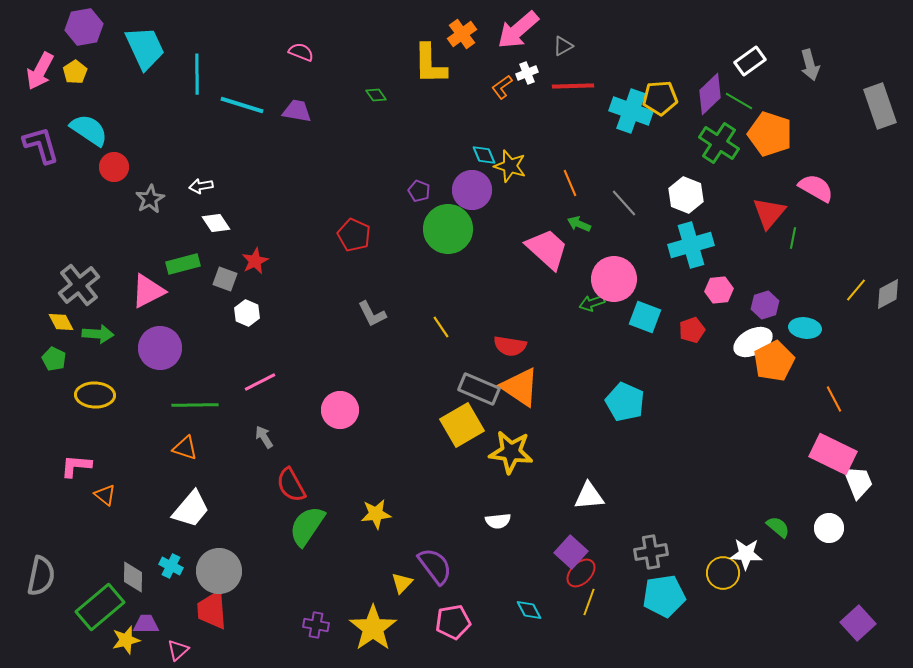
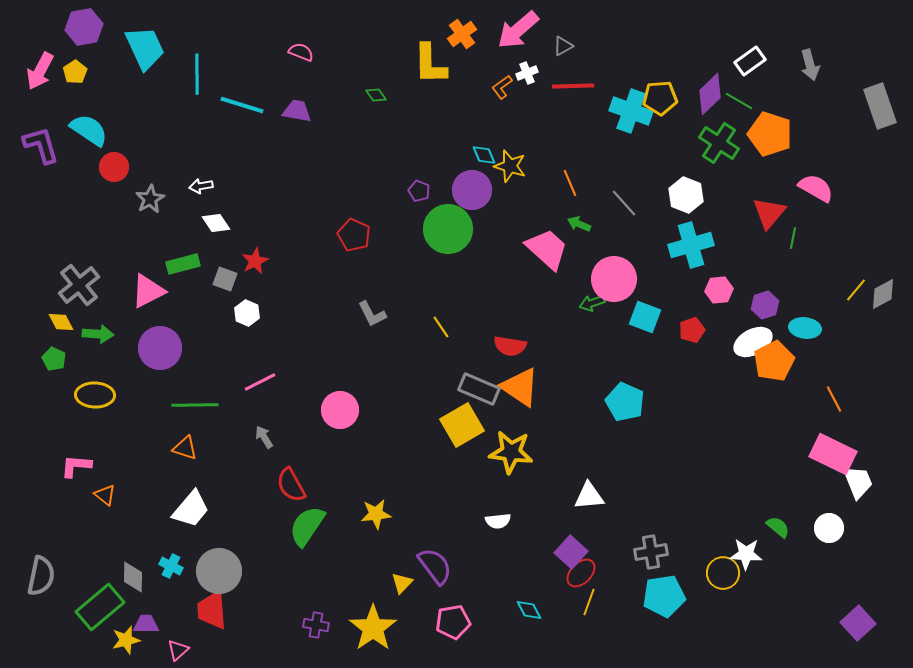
gray diamond at (888, 294): moved 5 px left
